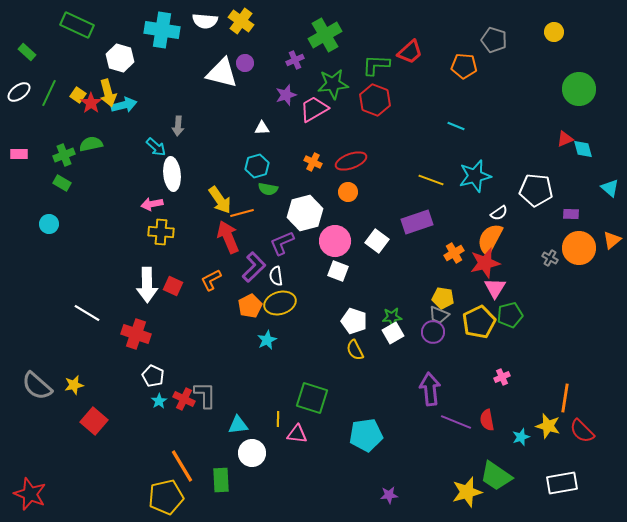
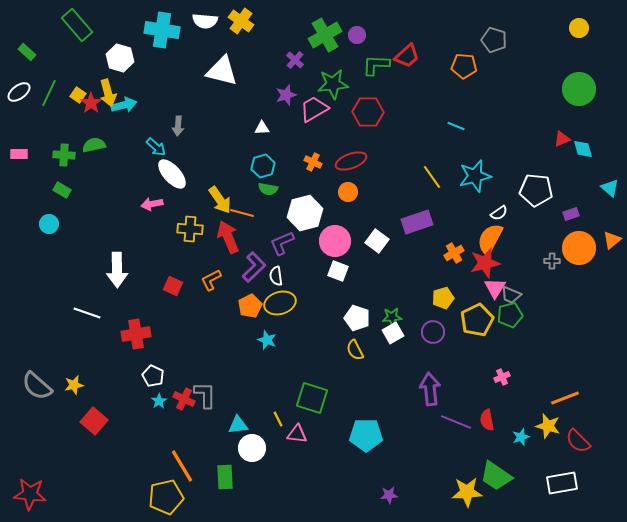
green rectangle at (77, 25): rotated 24 degrees clockwise
yellow circle at (554, 32): moved 25 px right, 4 px up
red trapezoid at (410, 52): moved 3 px left, 4 px down
purple cross at (295, 60): rotated 24 degrees counterclockwise
purple circle at (245, 63): moved 112 px right, 28 px up
white triangle at (222, 73): moved 2 px up
red hexagon at (375, 100): moved 7 px left, 12 px down; rotated 20 degrees counterclockwise
red triangle at (565, 139): moved 3 px left
green semicircle at (91, 144): moved 3 px right, 1 px down
green cross at (64, 155): rotated 25 degrees clockwise
cyan hexagon at (257, 166): moved 6 px right
white ellipse at (172, 174): rotated 36 degrees counterclockwise
yellow line at (431, 180): moved 1 px right, 3 px up; rotated 35 degrees clockwise
green rectangle at (62, 183): moved 7 px down
orange line at (242, 213): rotated 30 degrees clockwise
purple rectangle at (571, 214): rotated 21 degrees counterclockwise
yellow cross at (161, 232): moved 29 px right, 3 px up
gray cross at (550, 258): moved 2 px right, 3 px down; rotated 28 degrees counterclockwise
white arrow at (147, 285): moved 30 px left, 15 px up
yellow pentagon at (443, 298): rotated 25 degrees counterclockwise
white line at (87, 313): rotated 12 degrees counterclockwise
gray trapezoid at (439, 315): moved 72 px right, 20 px up
white pentagon at (354, 321): moved 3 px right, 3 px up
yellow pentagon at (479, 322): moved 2 px left, 2 px up
red cross at (136, 334): rotated 28 degrees counterclockwise
cyan star at (267, 340): rotated 24 degrees counterclockwise
orange line at (565, 398): rotated 60 degrees clockwise
yellow line at (278, 419): rotated 28 degrees counterclockwise
red semicircle at (582, 431): moved 4 px left, 10 px down
cyan pentagon at (366, 435): rotated 8 degrees clockwise
white circle at (252, 453): moved 5 px up
green rectangle at (221, 480): moved 4 px right, 3 px up
yellow star at (467, 492): rotated 12 degrees clockwise
red star at (30, 494): rotated 16 degrees counterclockwise
